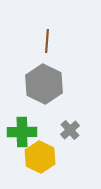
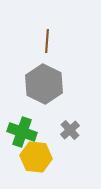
green cross: rotated 20 degrees clockwise
yellow hexagon: moved 4 px left; rotated 20 degrees counterclockwise
